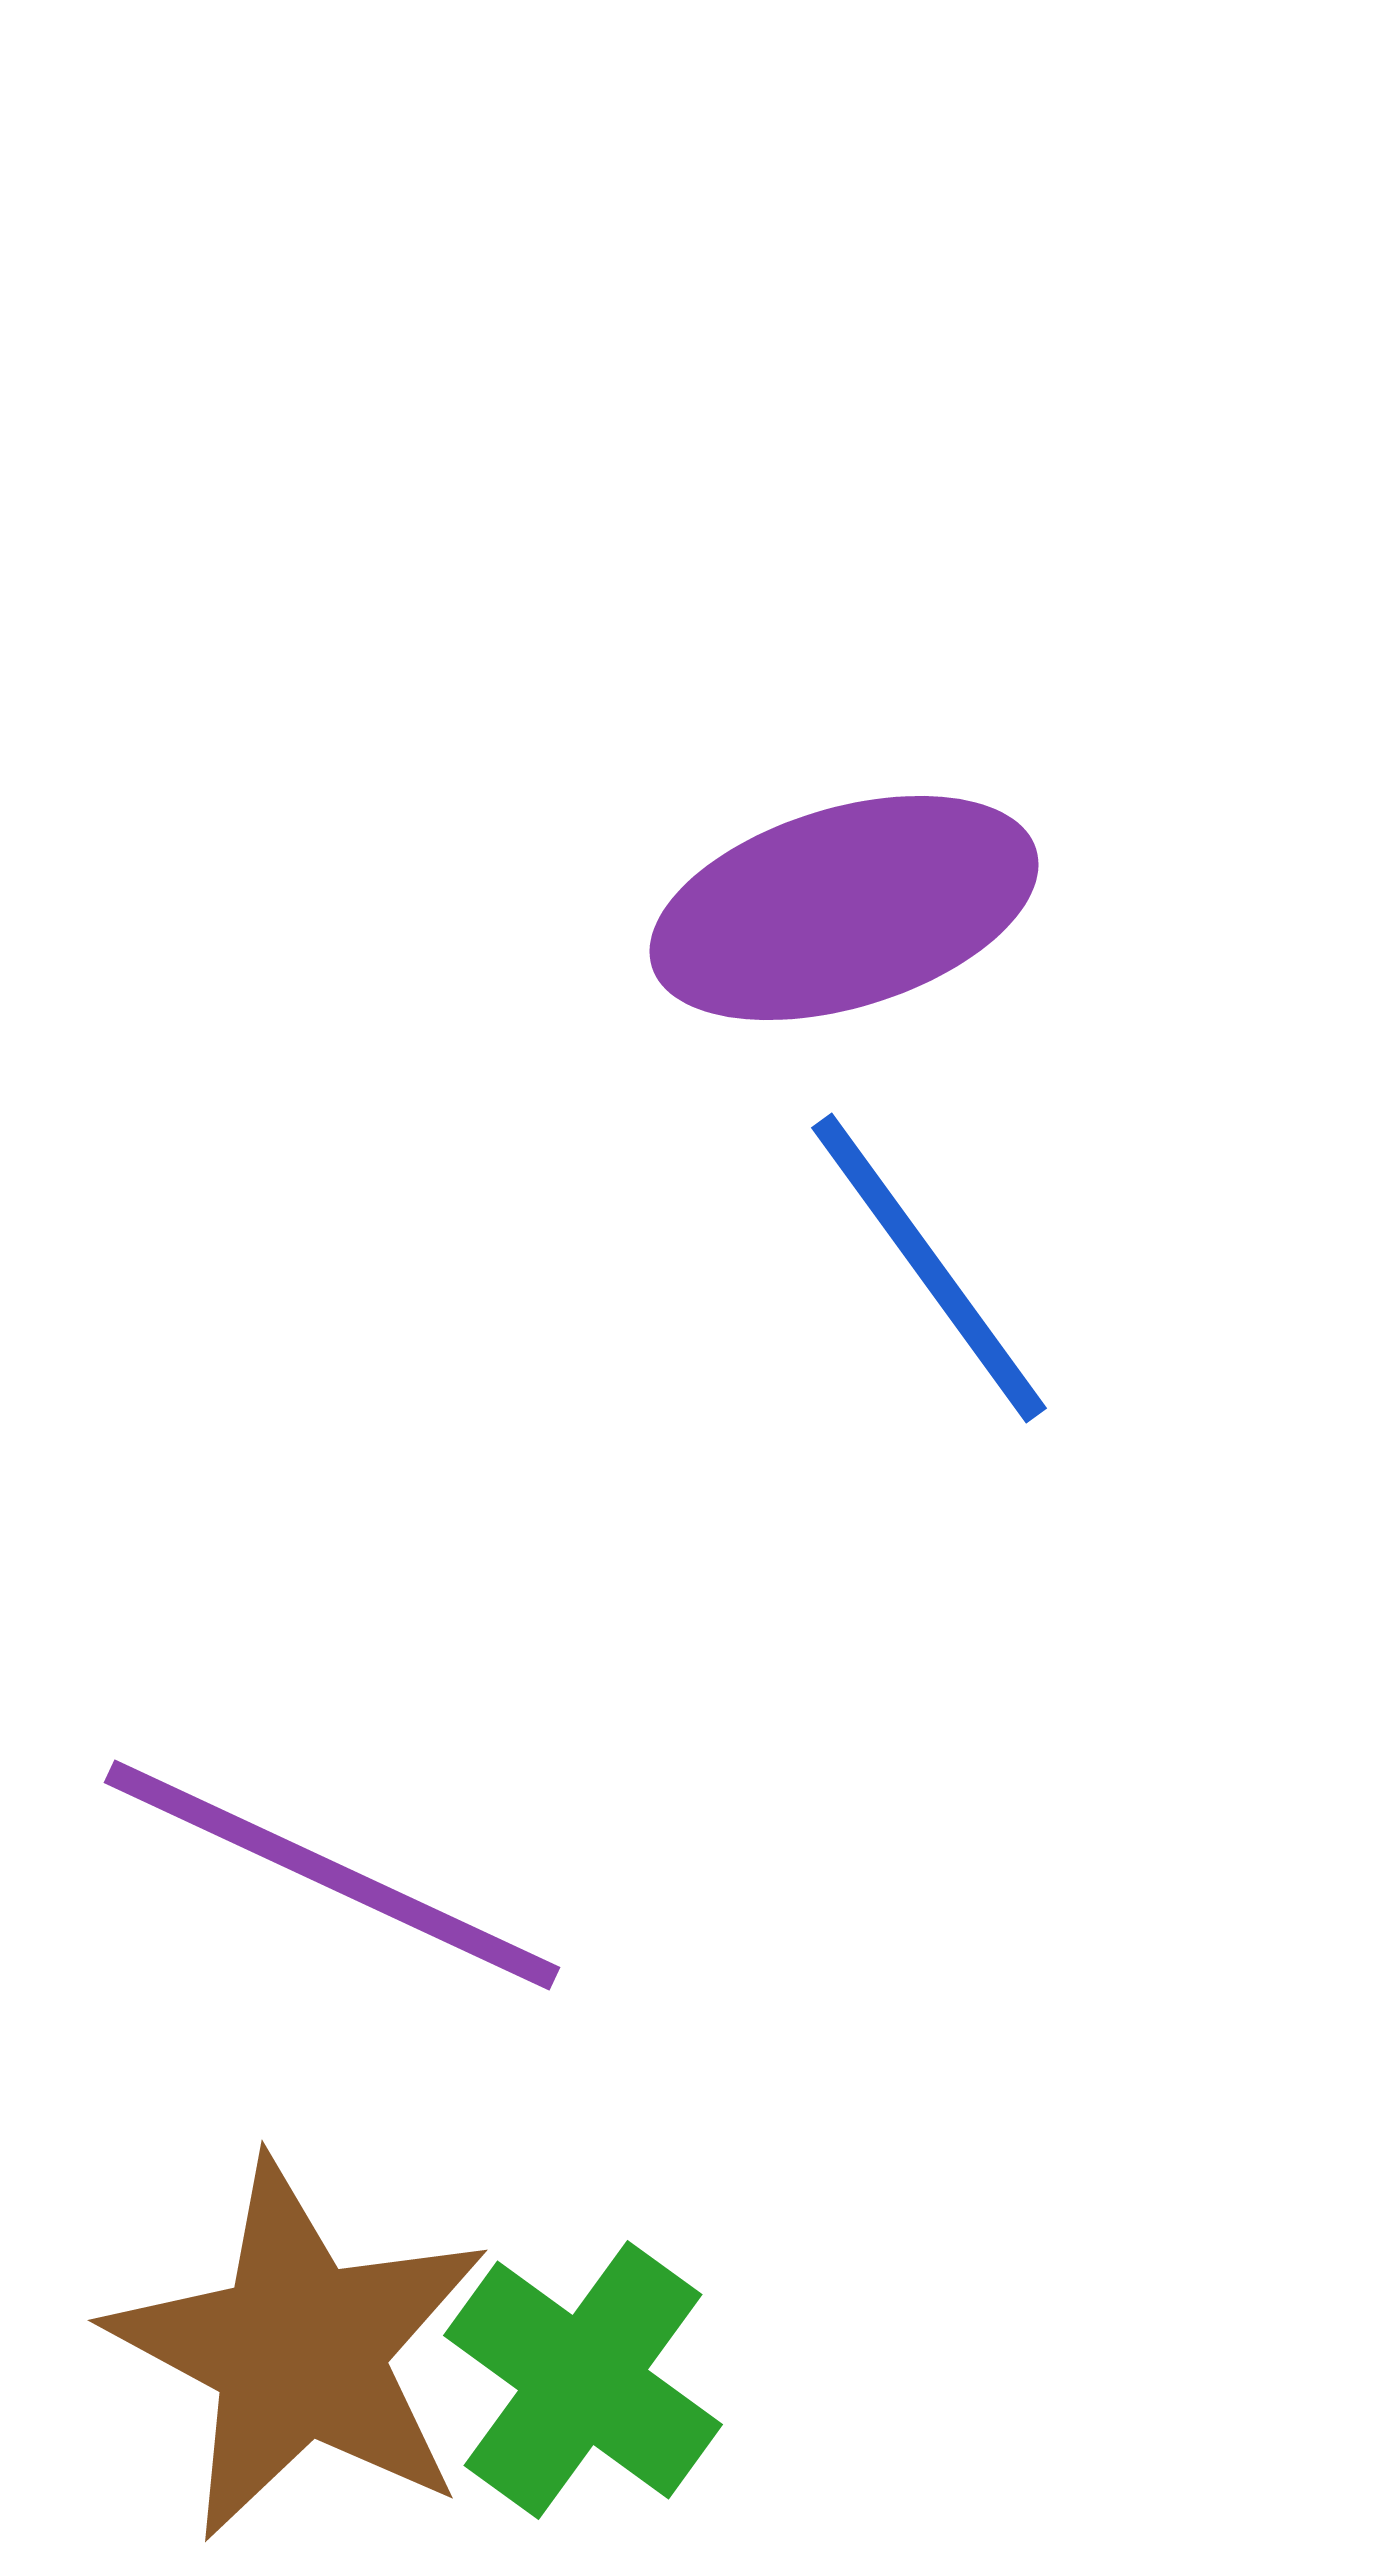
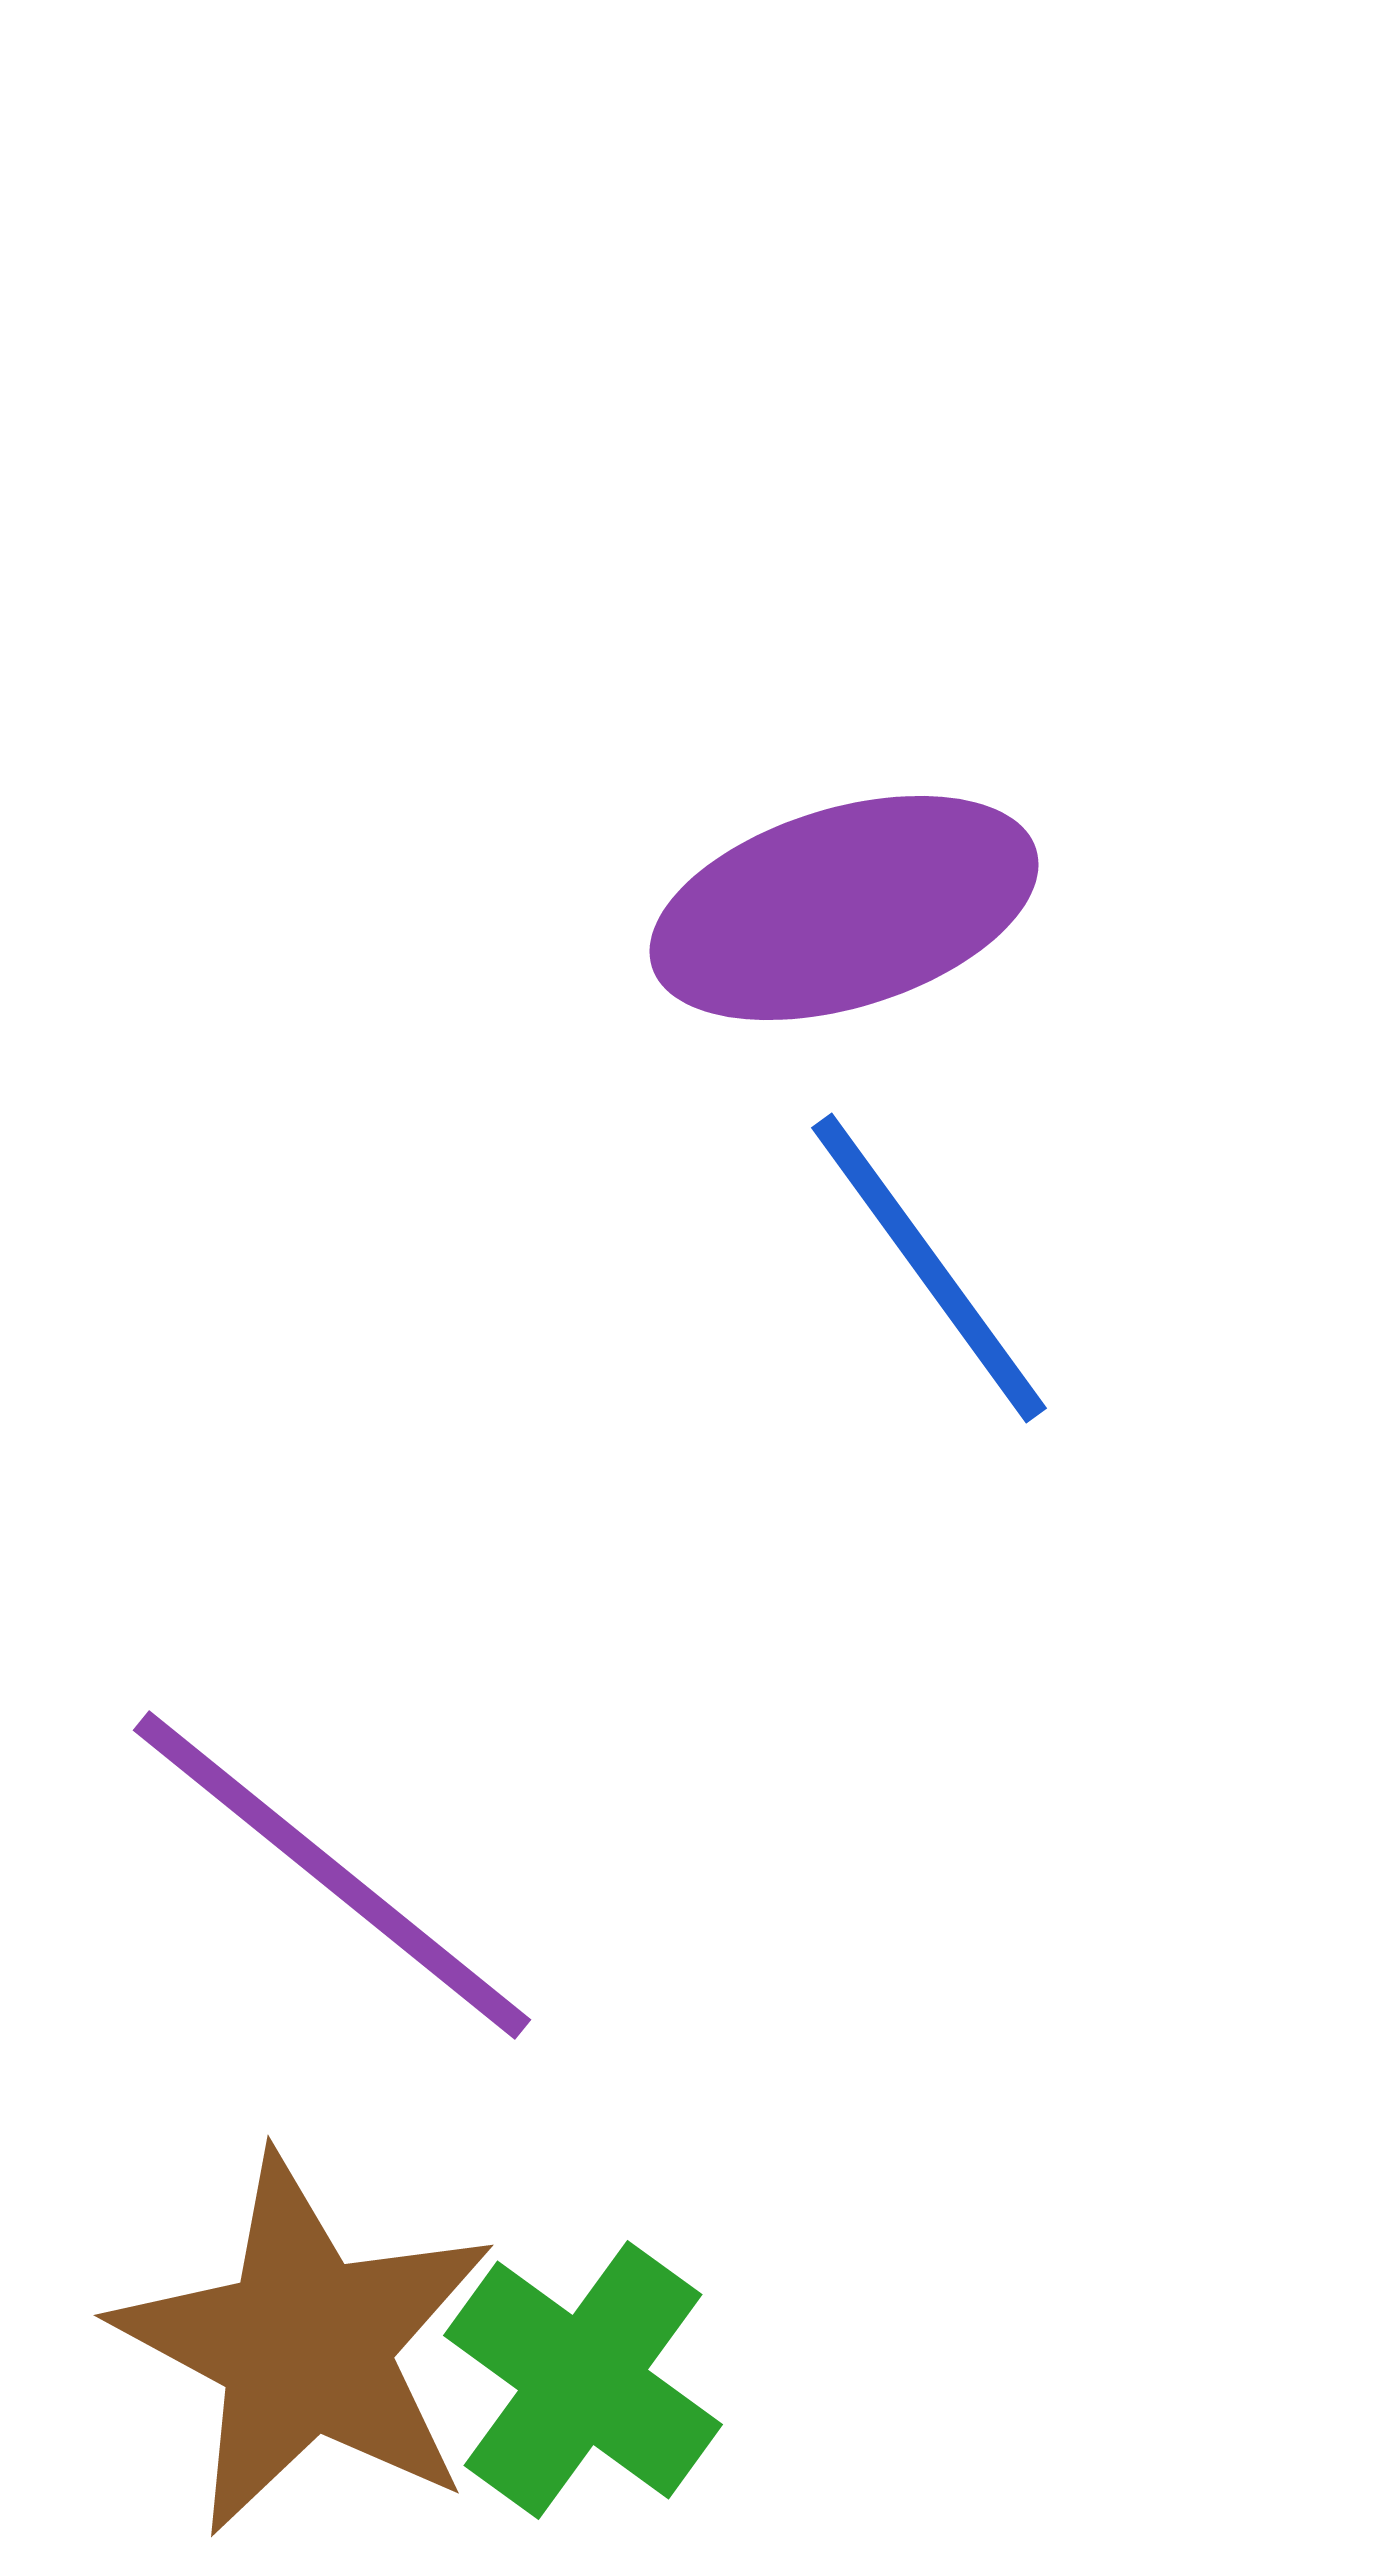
purple line: rotated 14 degrees clockwise
brown star: moved 6 px right, 5 px up
